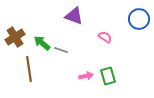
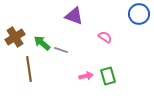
blue circle: moved 5 px up
